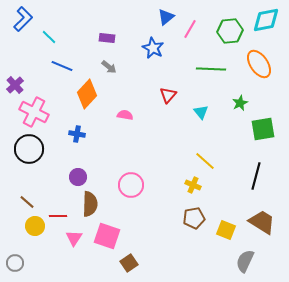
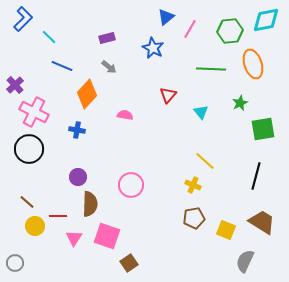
purple rectangle: rotated 21 degrees counterclockwise
orange ellipse: moved 6 px left; rotated 16 degrees clockwise
blue cross: moved 4 px up
